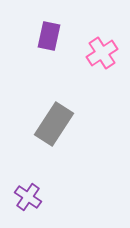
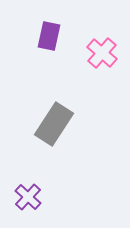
pink cross: rotated 16 degrees counterclockwise
purple cross: rotated 8 degrees clockwise
